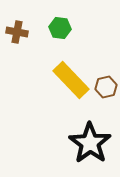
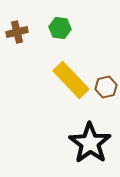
brown cross: rotated 25 degrees counterclockwise
